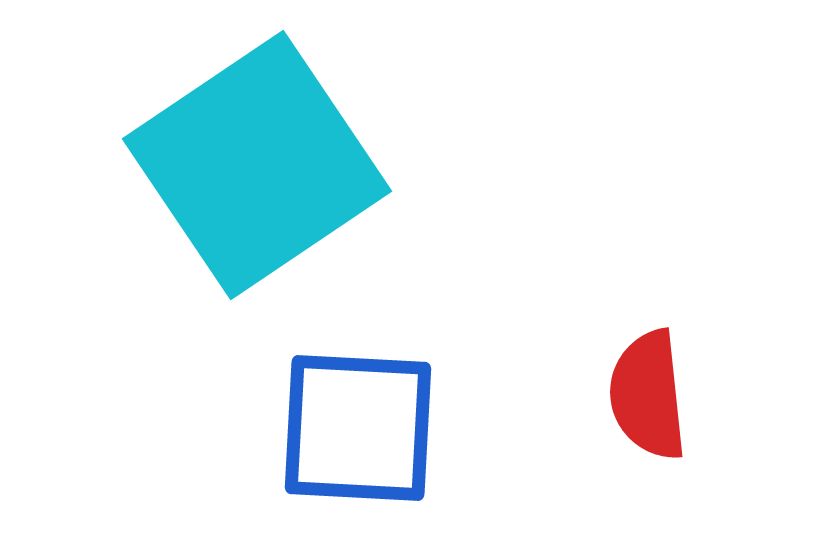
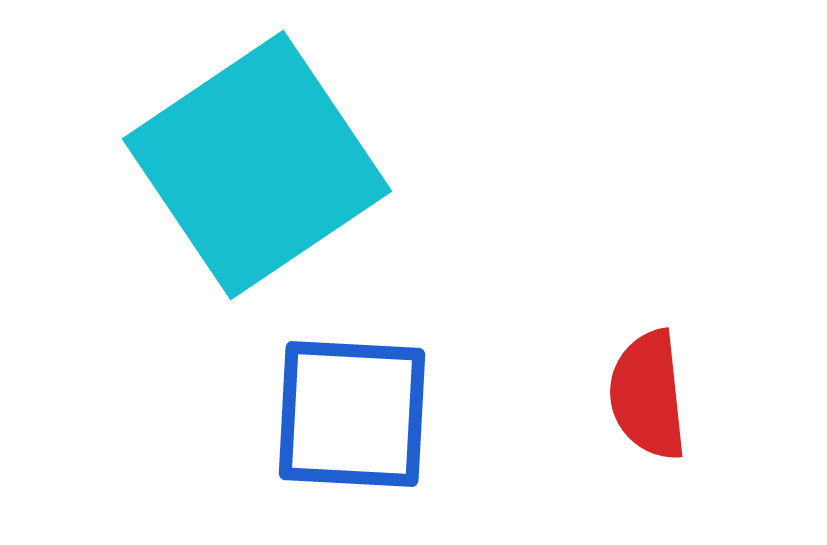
blue square: moved 6 px left, 14 px up
